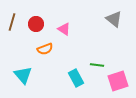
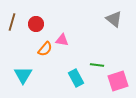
pink triangle: moved 2 px left, 11 px down; rotated 24 degrees counterclockwise
orange semicircle: rotated 28 degrees counterclockwise
cyan triangle: rotated 12 degrees clockwise
